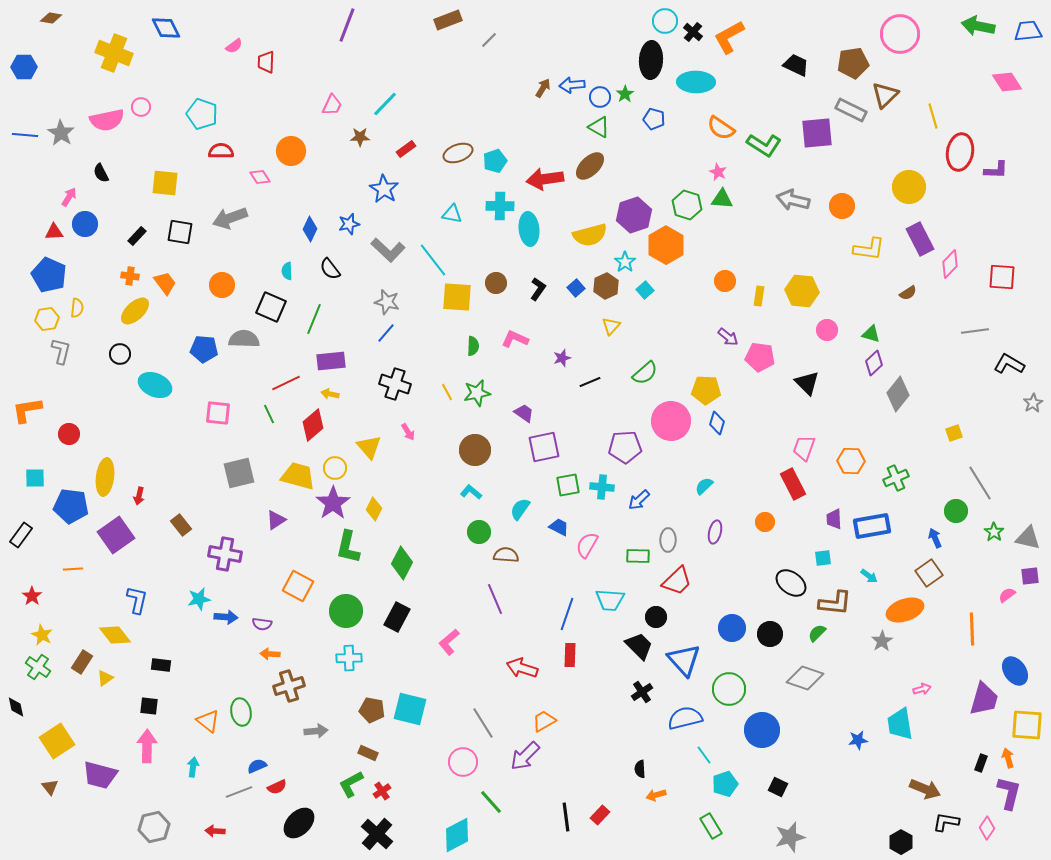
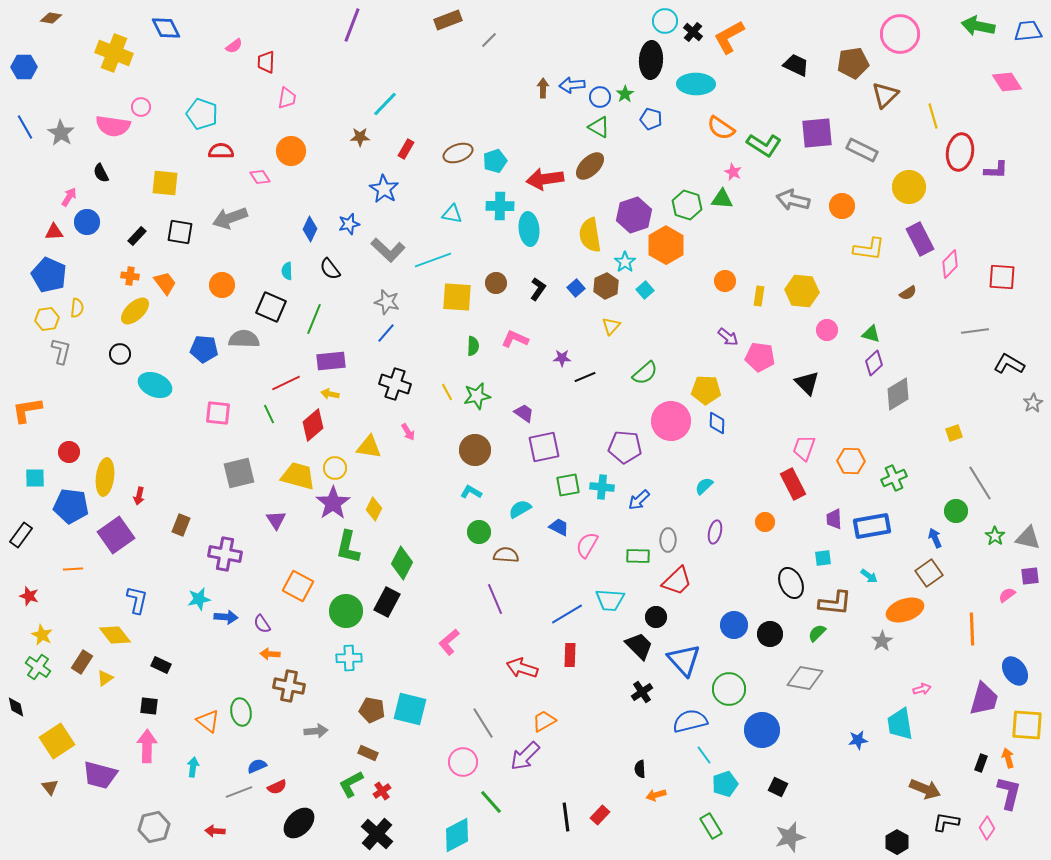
purple line at (347, 25): moved 5 px right
cyan ellipse at (696, 82): moved 2 px down
brown arrow at (543, 88): rotated 30 degrees counterclockwise
pink trapezoid at (332, 105): moved 45 px left, 7 px up; rotated 15 degrees counterclockwise
gray rectangle at (851, 110): moved 11 px right, 40 px down
blue pentagon at (654, 119): moved 3 px left
pink semicircle at (107, 120): moved 6 px right, 6 px down; rotated 20 degrees clockwise
blue line at (25, 135): moved 8 px up; rotated 55 degrees clockwise
red rectangle at (406, 149): rotated 24 degrees counterclockwise
pink star at (718, 172): moved 15 px right
blue circle at (85, 224): moved 2 px right, 2 px up
yellow semicircle at (590, 235): rotated 96 degrees clockwise
cyan line at (433, 260): rotated 72 degrees counterclockwise
purple star at (562, 358): rotated 18 degrees clockwise
black line at (590, 382): moved 5 px left, 5 px up
green star at (477, 393): moved 3 px down
gray diamond at (898, 394): rotated 20 degrees clockwise
blue diamond at (717, 423): rotated 15 degrees counterclockwise
red circle at (69, 434): moved 18 px down
yellow triangle at (369, 447): rotated 40 degrees counterclockwise
purple pentagon at (625, 447): rotated 8 degrees clockwise
green cross at (896, 478): moved 2 px left
cyan L-shape at (471, 492): rotated 10 degrees counterclockwise
cyan semicircle at (520, 509): rotated 25 degrees clockwise
purple triangle at (276, 520): rotated 30 degrees counterclockwise
brown rectangle at (181, 525): rotated 60 degrees clockwise
green star at (994, 532): moved 1 px right, 4 px down
black ellipse at (791, 583): rotated 28 degrees clockwise
red star at (32, 596): moved 3 px left; rotated 18 degrees counterclockwise
blue line at (567, 614): rotated 40 degrees clockwise
black rectangle at (397, 617): moved 10 px left, 15 px up
purple semicircle at (262, 624): rotated 48 degrees clockwise
blue circle at (732, 628): moved 2 px right, 3 px up
black rectangle at (161, 665): rotated 18 degrees clockwise
gray diamond at (805, 678): rotated 9 degrees counterclockwise
brown cross at (289, 686): rotated 28 degrees clockwise
blue semicircle at (685, 718): moved 5 px right, 3 px down
black hexagon at (901, 842): moved 4 px left
